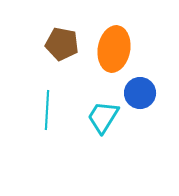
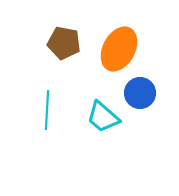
brown pentagon: moved 2 px right, 1 px up
orange ellipse: moved 5 px right; rotated 18 degrees clockwise
cyan trapezoid: rotated 81 degrees counterclockwise
